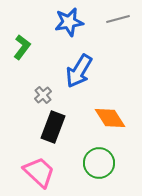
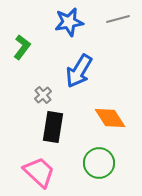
black rectangle: rotated 12 degrees counterclockwise
